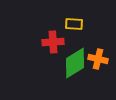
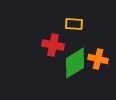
red cross: moved 3 px down; rotated 15 degrees clockwise
